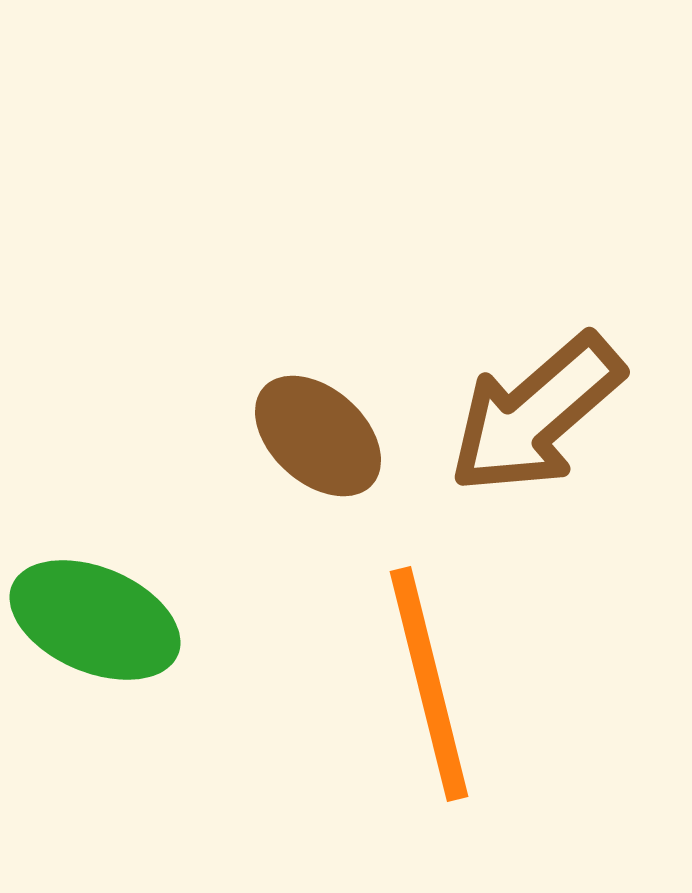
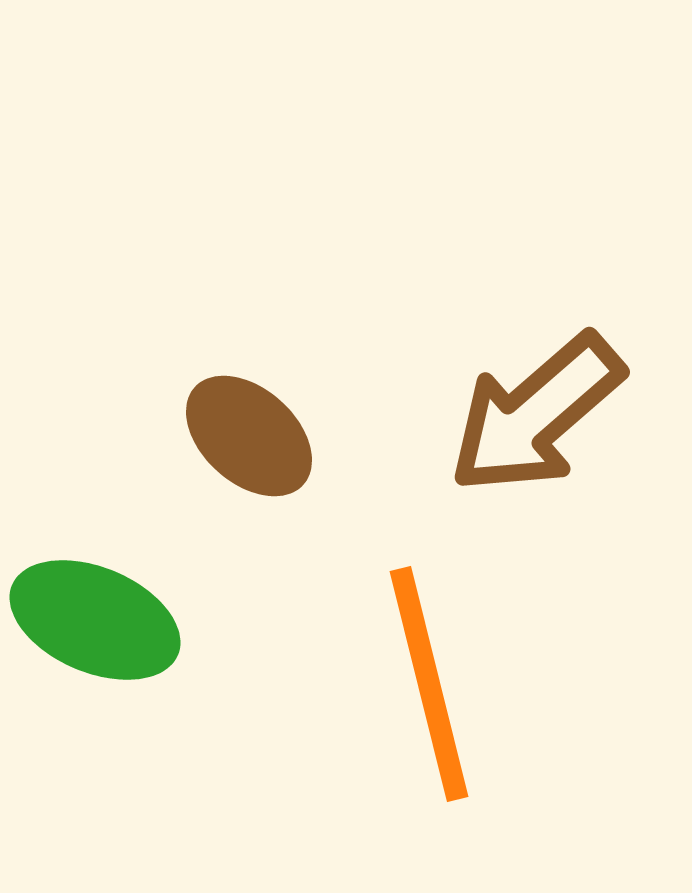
brown ellipse: moved 69 px left
